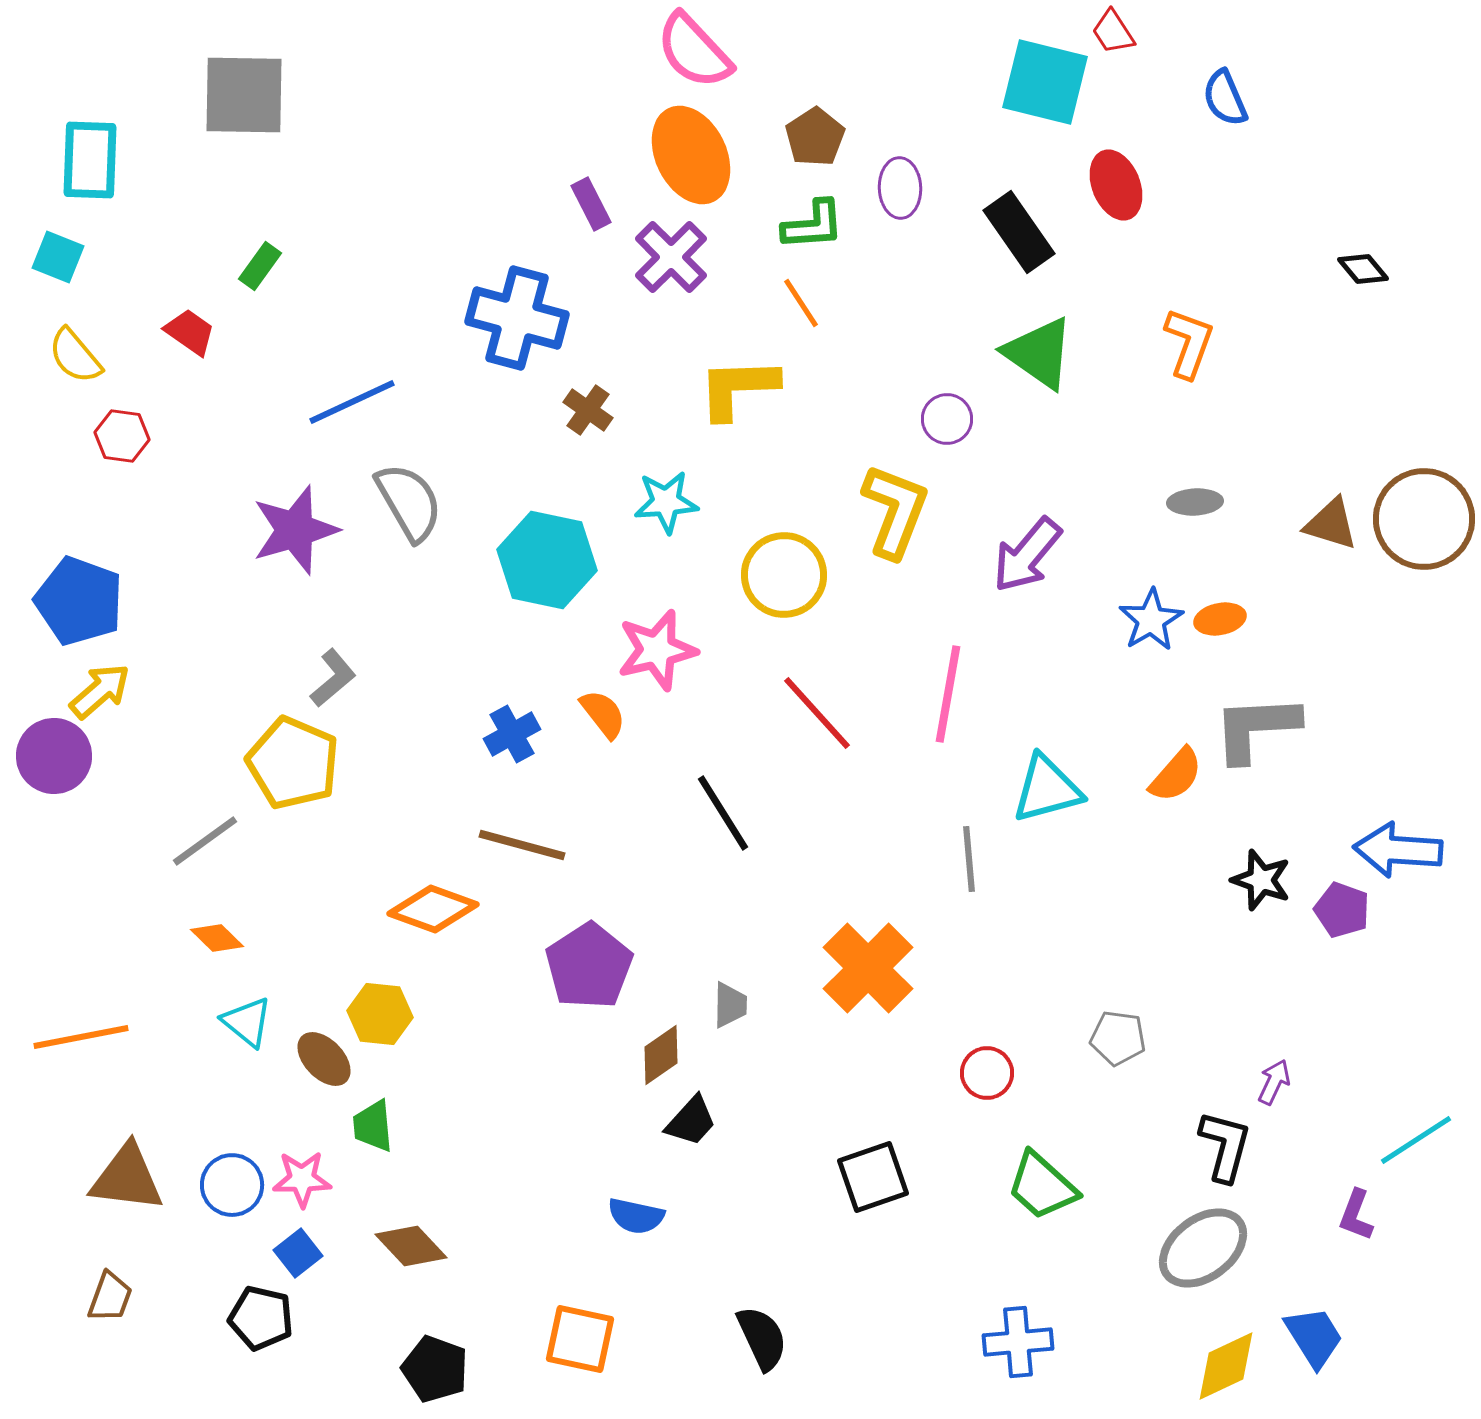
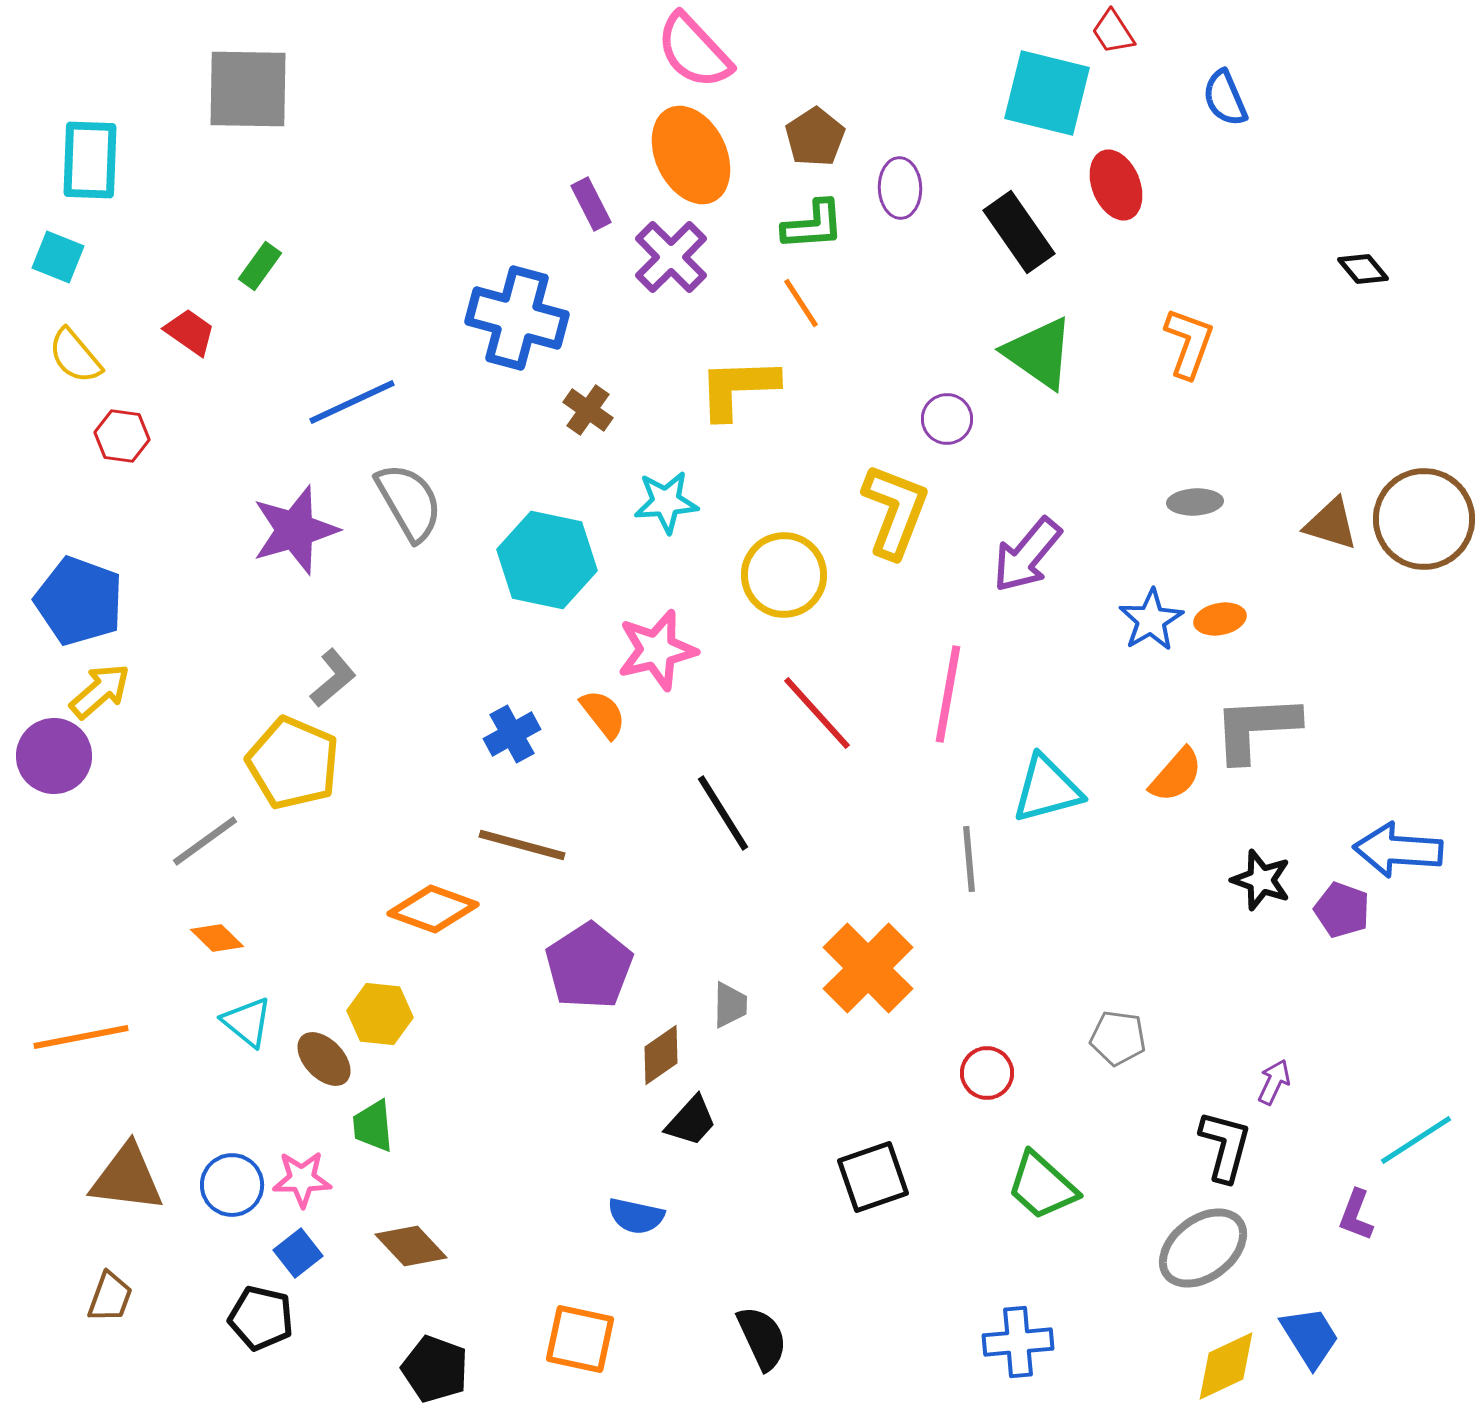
cyan square at (1045, 82): moved 2 px right, 11 px down
gray square at (244, 95): moved 4 px right, 6 px up
blue trapezoid at (1314, 1337): moved 4 px left
